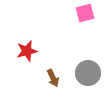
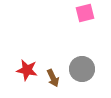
red star: moved 19 px down; rotated 25 degrees clockwise
gray circle: moved 6 px left, 4 px up
